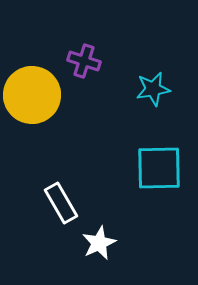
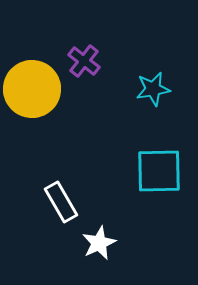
purple cross: rotated 20 degrees clockwise
yellow circle: moved 6 px up
cyan square: moved 3 px down
white rectangle: moved 1 px up
